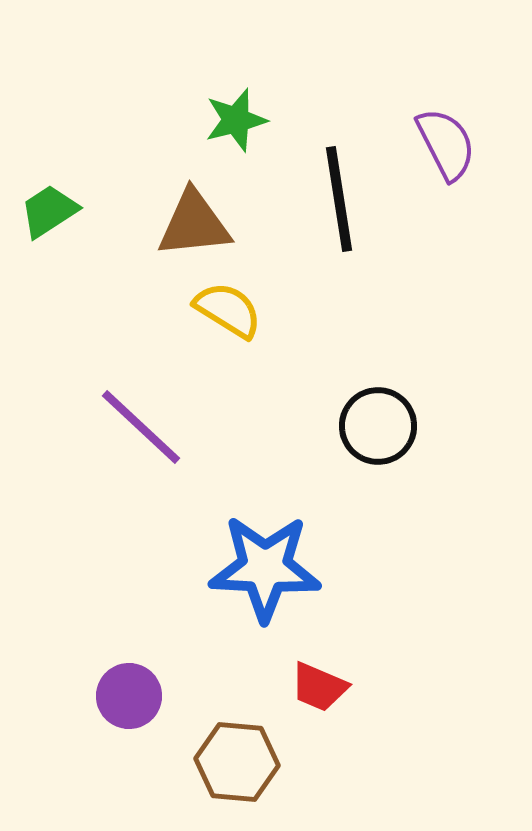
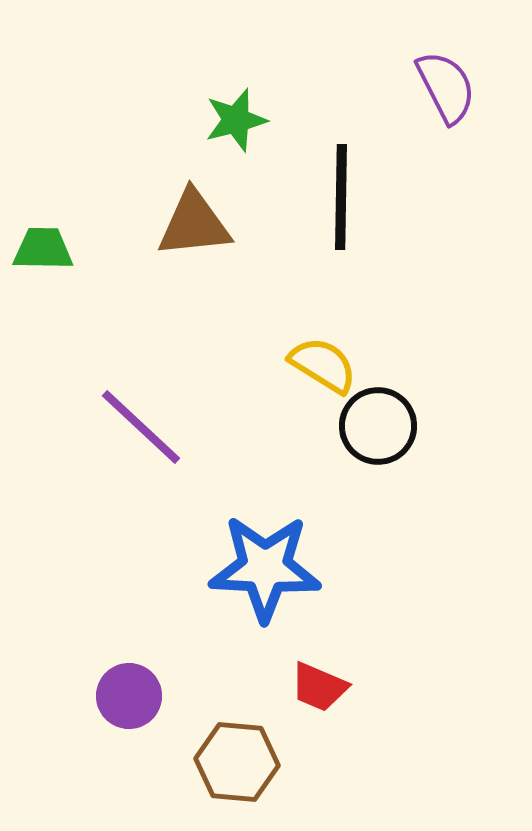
purple semicircle: moved 57 px up
black line: moved 2 px right, 2 px up; rotated 10 degrees clockwise
green trapezoid: moved 6 px left, 38 px down; rotated 34 degrees clockwise
yellow semicircle: moved 95 px right, 55 px down
